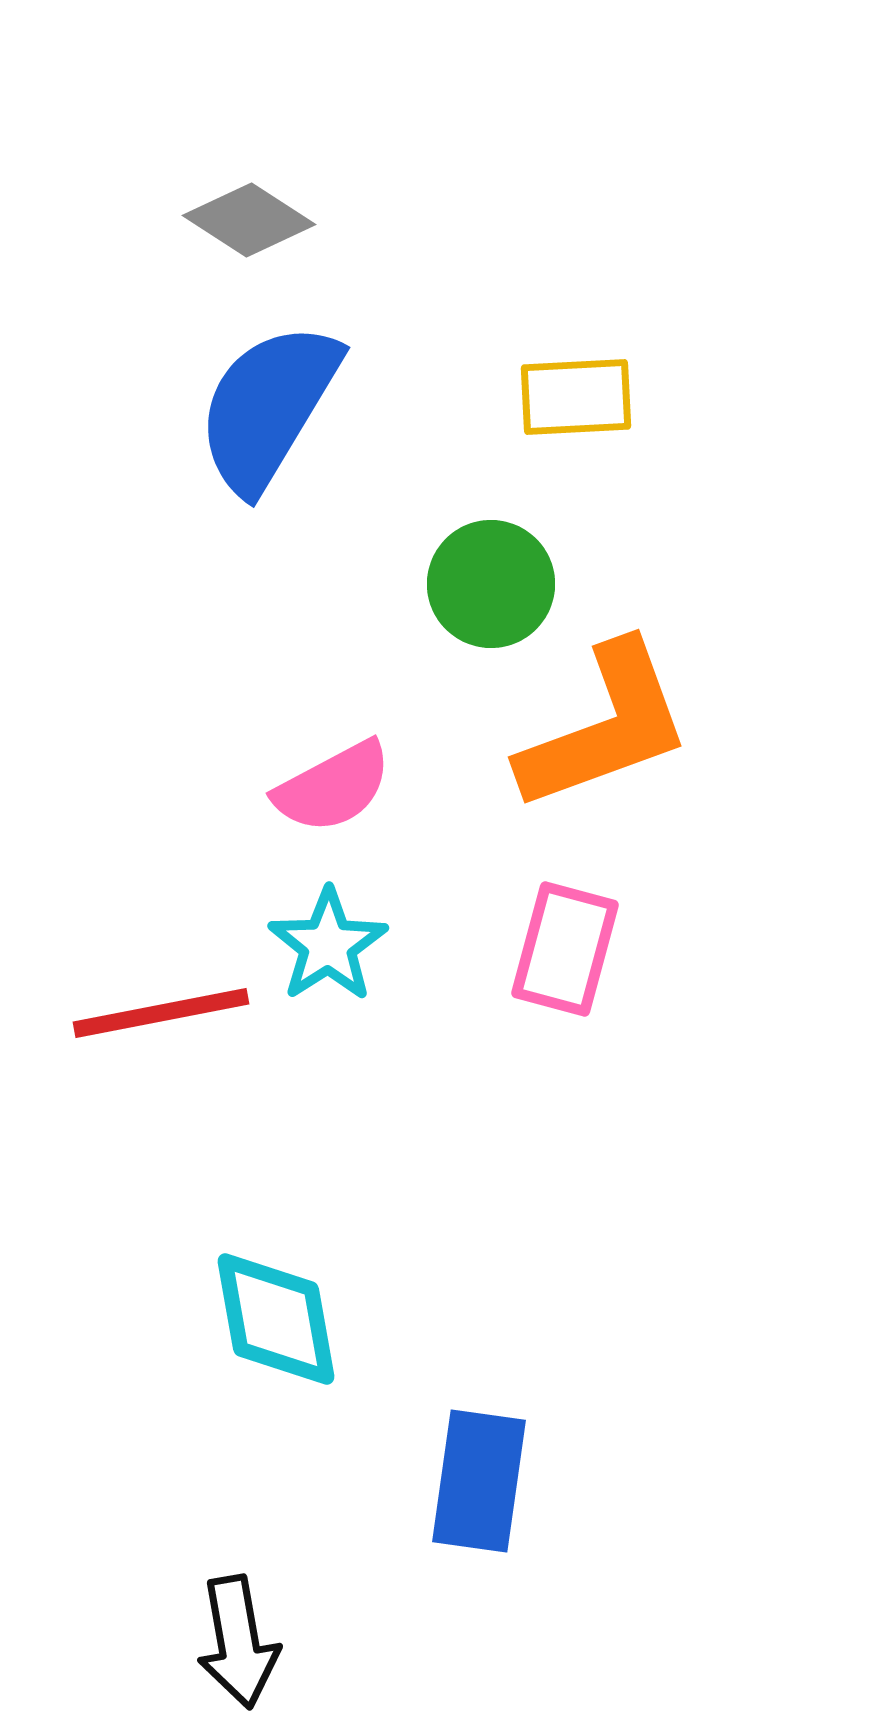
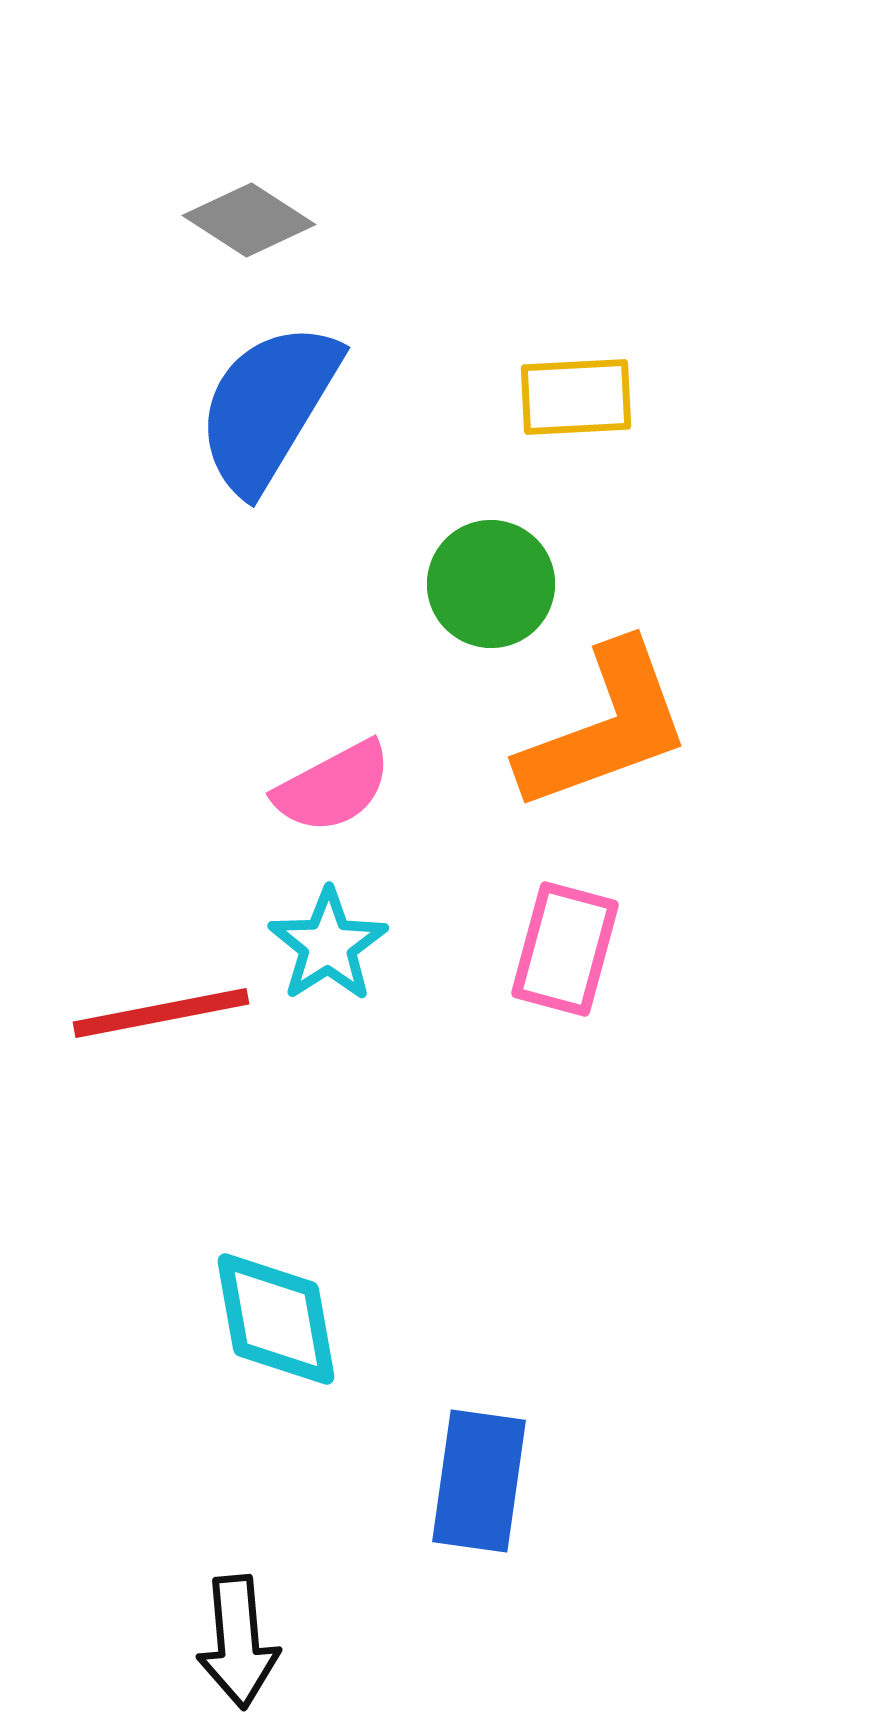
black arrow: rotated 5 degrees clockwise
